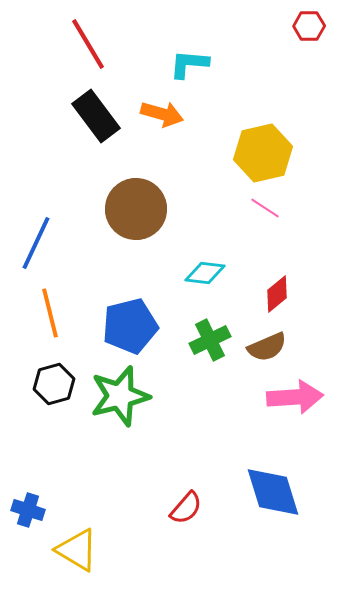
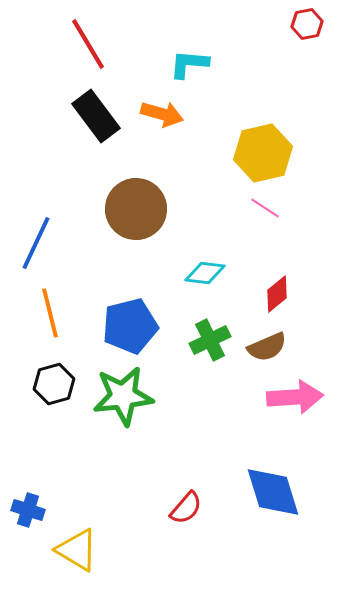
red hexagon: moved 2 px left, 2 px up; rotated 12 degrees counterclockwise
green star: moved 3 px right; rotated 8 degrees clockwise
